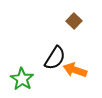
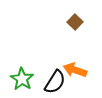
brown square: moved 1 px right, 1 px down
black semicircle: moved 24 px down
